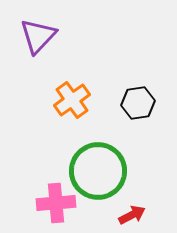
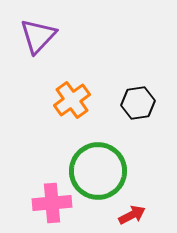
pink cross: moved 4 px left
